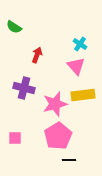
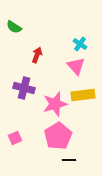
pink square: rotated 24 degrees counterclockwise
